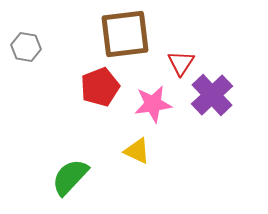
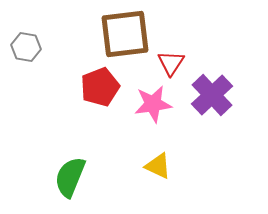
red triangle: moved 10 px left
yellow triangle: moved 21 px right, 15 px down
green semicircle: rotated 21 degrees counterclockwise
